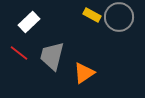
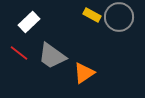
gray trapezoid: rotated 68 degrees counterclockwise
